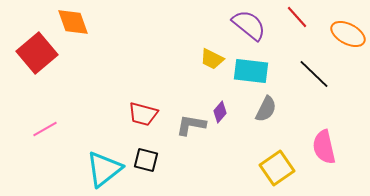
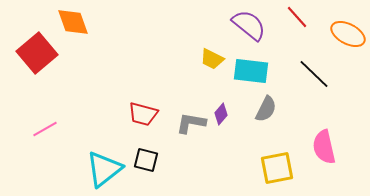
purple diamond: moved 1 px right, 2 px down
gray L-shape: moved 2 px up
yellow square: rotated 24 degrees clockwise
